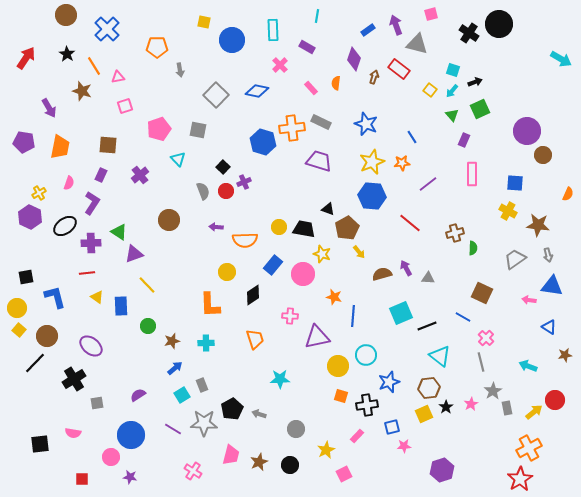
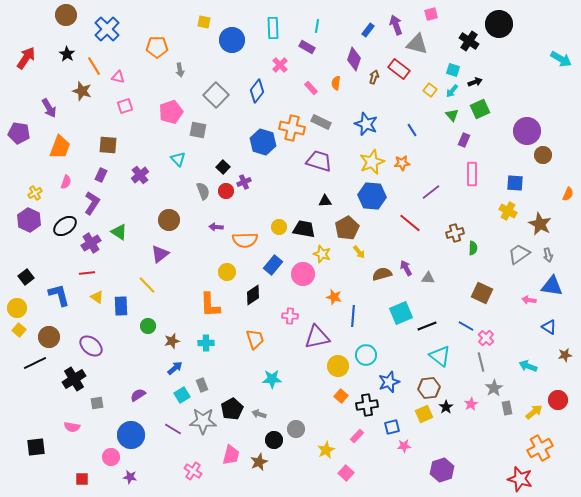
cyan line at (317, 16): moved 10 px down
cyan rectangle at (273, 30): moved 2 px up
blue rectangle at (368, 30): rotated 16 degrees counterclockwise
black cross at (469, 33): moved 8 px down
pink triangle at (118, 77): rotated 24 degrees clockwise
blue diamond at (257, 91): rotated 65 degrees counterclockwise
orange cross at (292, 128): rotated 20 degrees clockwise
pink pentagon at (159, 129): moved 12 px right, 17 px up
blue line at (412, 137): moved 7 px up
purple pentagon at (24, 142): moved 5 px left, 9 px up
orange trapezoid at (60, 147): rotated 10 degrees clockwise
pink semicircle at (69, 183): moved 3 px left, 1 px up
purple line at (428, 184): moved 3 px right, 8 px down
yellow cross at (39, 193): moved 4 px left
black triangle at (328, 209): moved 3 px left, 8 px up; rotated 24 degrees counterclockwise
purple hexagon at (30, 217): moved 1 px left, 3 px down
brown star at (538, 225): moved 2 px right, 1 px up; rotated 20 degrees clockwise
purple cross at (91, 243): rotated 30 degrees counterclockwise
purple triangle at (134, 254): moved 26 px right; rotated 18 degrees counterclockwise
gray trapezoid at (515, 259): moved 4 px right, 5 px up
black square at (26, 277): rotated 28 degrees counterclockwise
blue L-shape at (55, 297): moved 4 px right, 2 px up
blue line at (463, 317): moved 3 px right, 9 px down
brown circle at (47, 336): moved 2 px right, 1 px down
black line at (35, 363): rotated 20 degrees clockwise
cyan star at (280, 379): moved 8 px left
gray star at (493, 391): moved 1 px right, 3 px up
orange square at (341, 396): rotated 24 degrees clockwise
red circle at (555, 400): moved 3 px right
gray star at (204, 423): moved 1 px left, 2 px up
pink semicircle at (73, 433): moved 1 px left, 6 px up
black square at (40, 444): moved 4 px left, 3 px down
orange cross at (529, 448): moved 11 px right
black circle at (290, 465): moved 16 px left, 25 px up
pink square at (344, 474): moved 2 px right, 1 px up; rotated 21 degrees counterclockwise
red star at (520, 479): rotated 25 degrees counterclockwise
